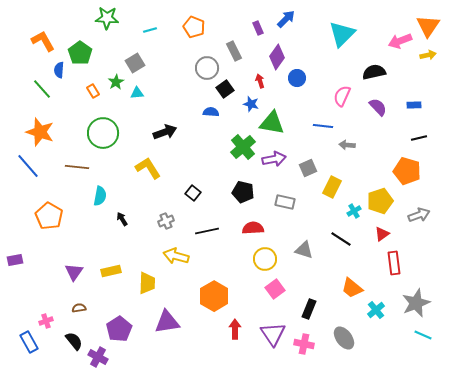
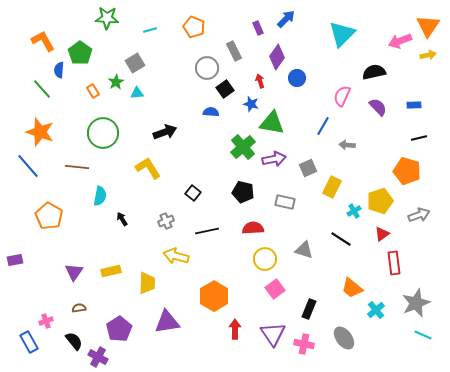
blue line at (323, 126): rotated 66 degrees counterclockwise
